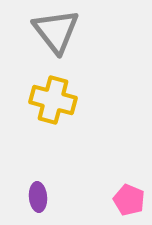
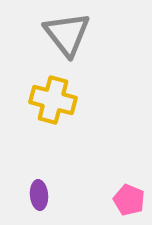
gray triangle: moved 11 px right, 3 px down
purple ellipse: moved 1 px right, 2 px up
